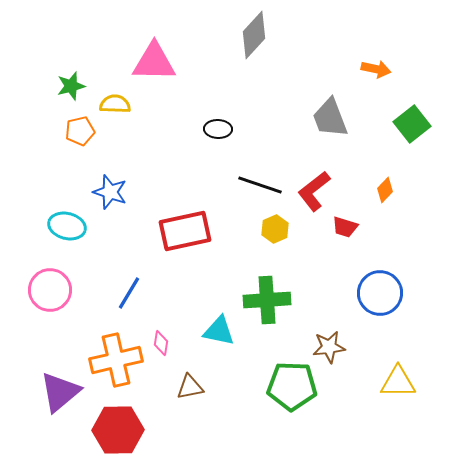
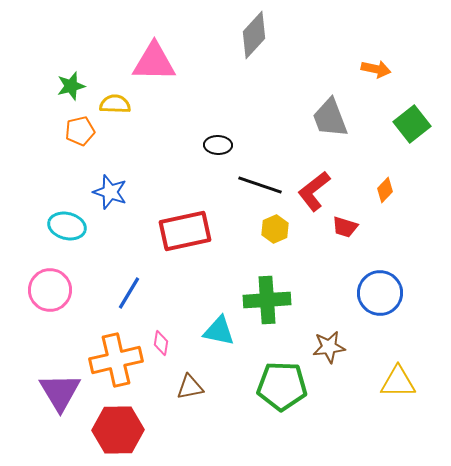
black ellipse: moved 16 px down
green pentagon: moved 10 px left
purple triangle: rotated 21 degrees counterclockwise
